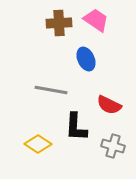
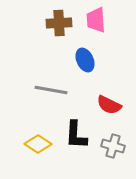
pink trapezoid: rotated 128 degrees counterclockwise
blue ellipse: moved 1 px left, 1 px down
black L-shape: moved 8 px down
